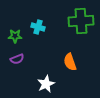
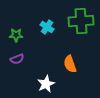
cyan cross: moved 9 px right; rotated 16 degrees clockwise
green star: moved 1 px right, 1 px up
orange semicircle: moved 2 px down
